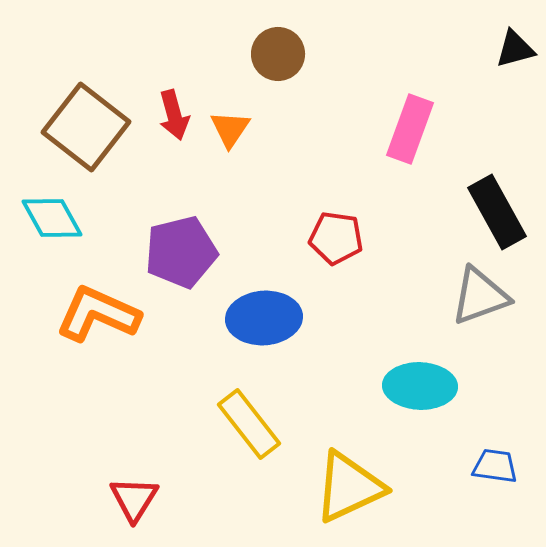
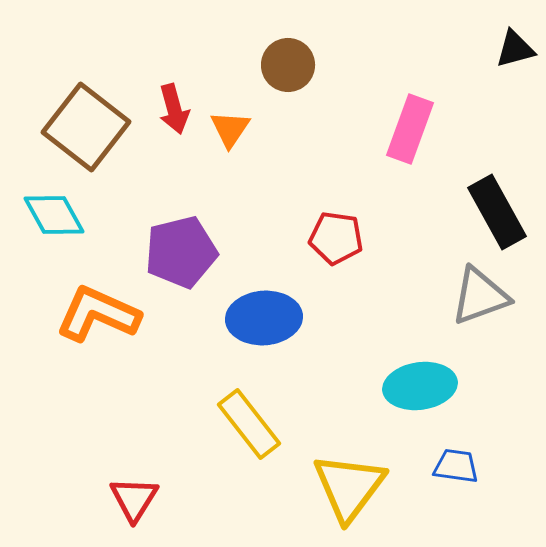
brown circle: moved 10 px right, 11 px down
red arrow: moved 6 px up
cyan diamond: moved 2 px right, 3 px up
cyan ellipse: rotated 10 degrees counterclockwise
blue trapezoid: moved 39 px left
yellow triangle: rotated 28 degrees counterclockwise
